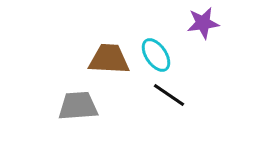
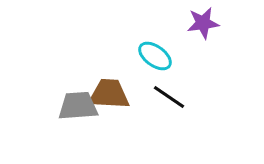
cyan ellipse: moved 1 px left, 1 px down; rotated 20 degrees counterclockwise
brown trapezoid: moved 35 px down
black line: moved 2 px down
